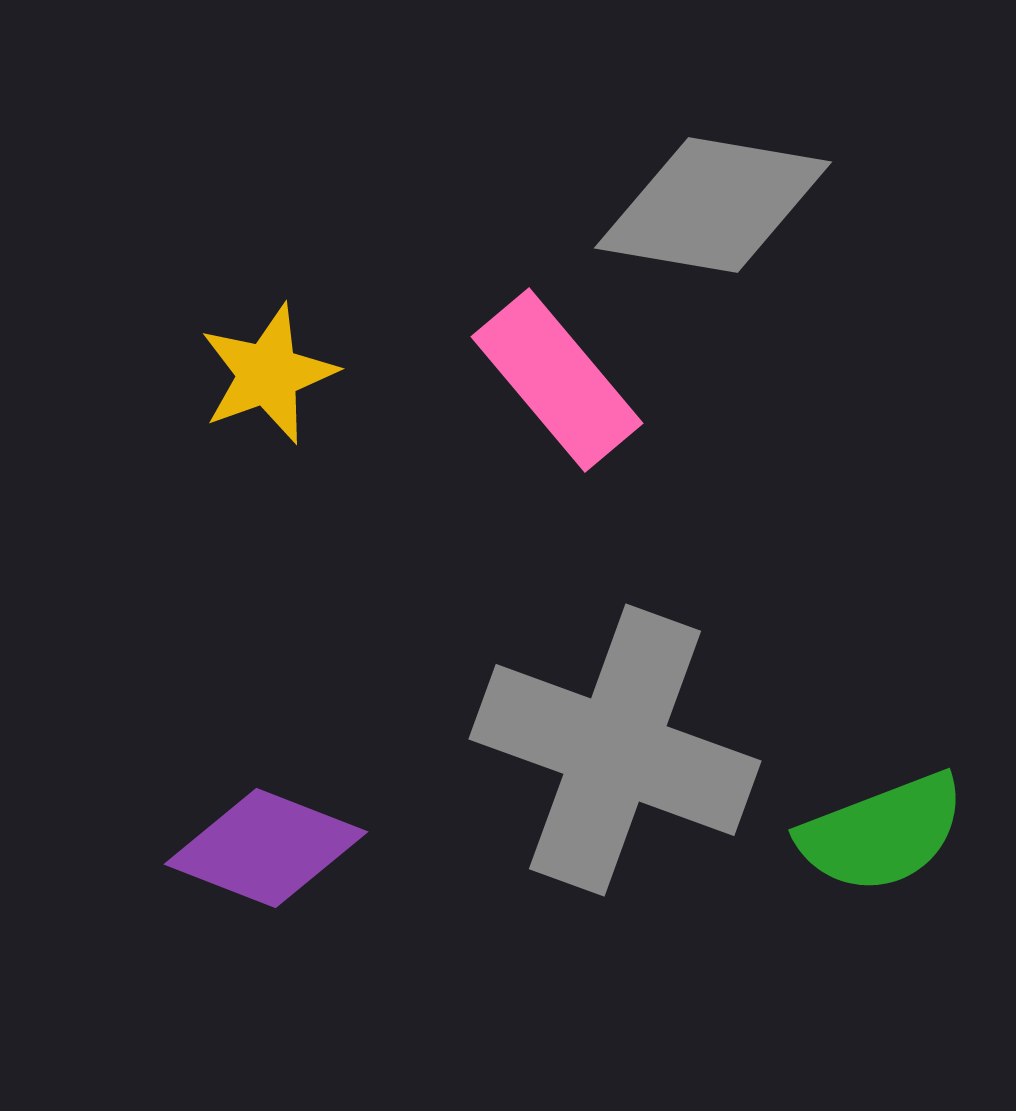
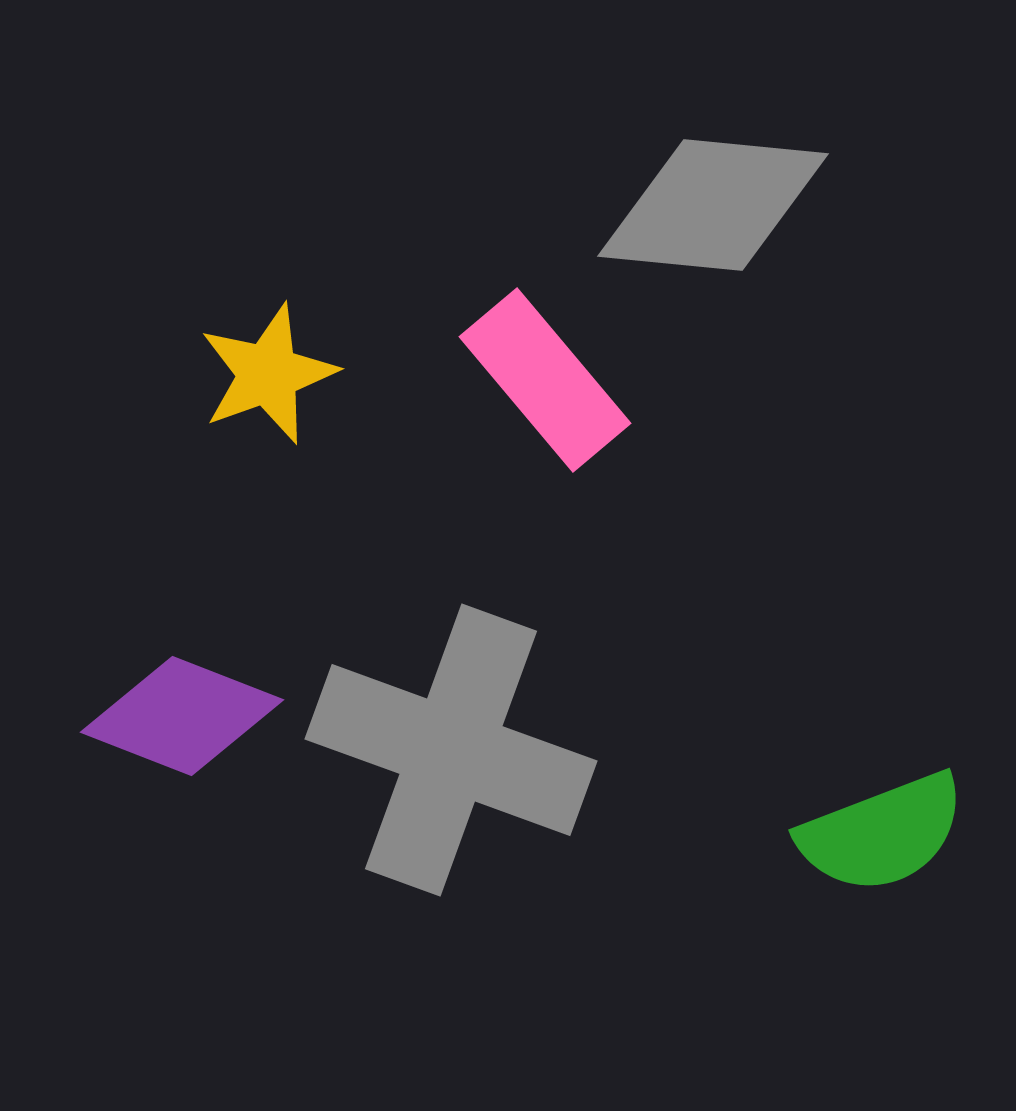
gray diamond: rotated 4 degrees counterclockwise
pink rectangle: moved 12 px left
gray cross: moved 164 px left
purple diamond: moved 84 px left, 132 px up
